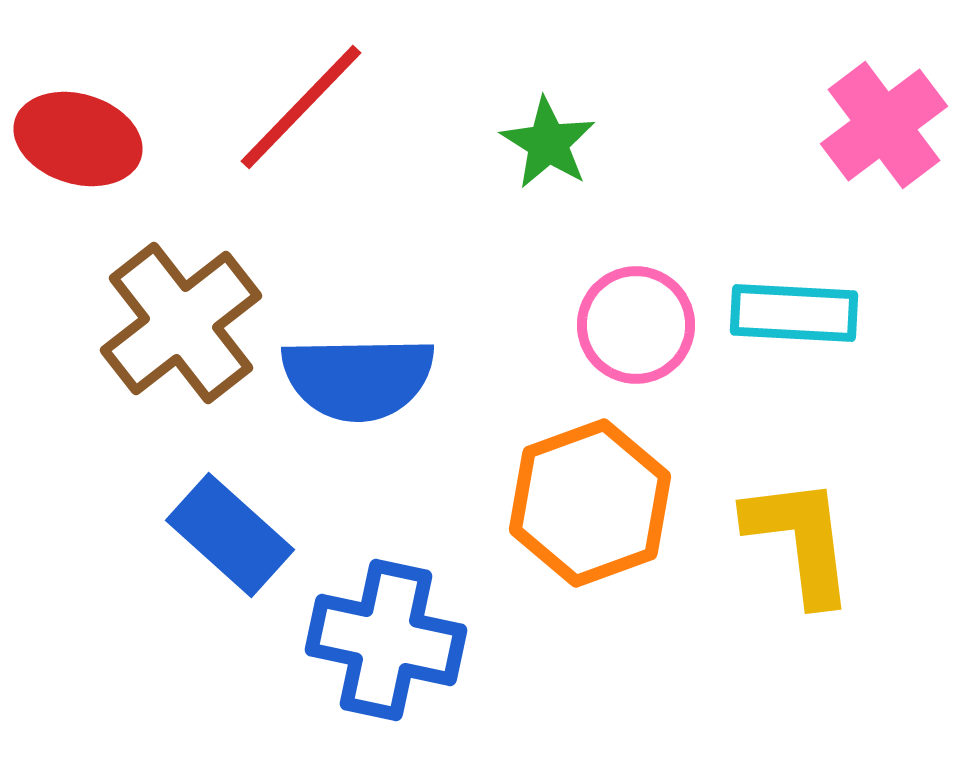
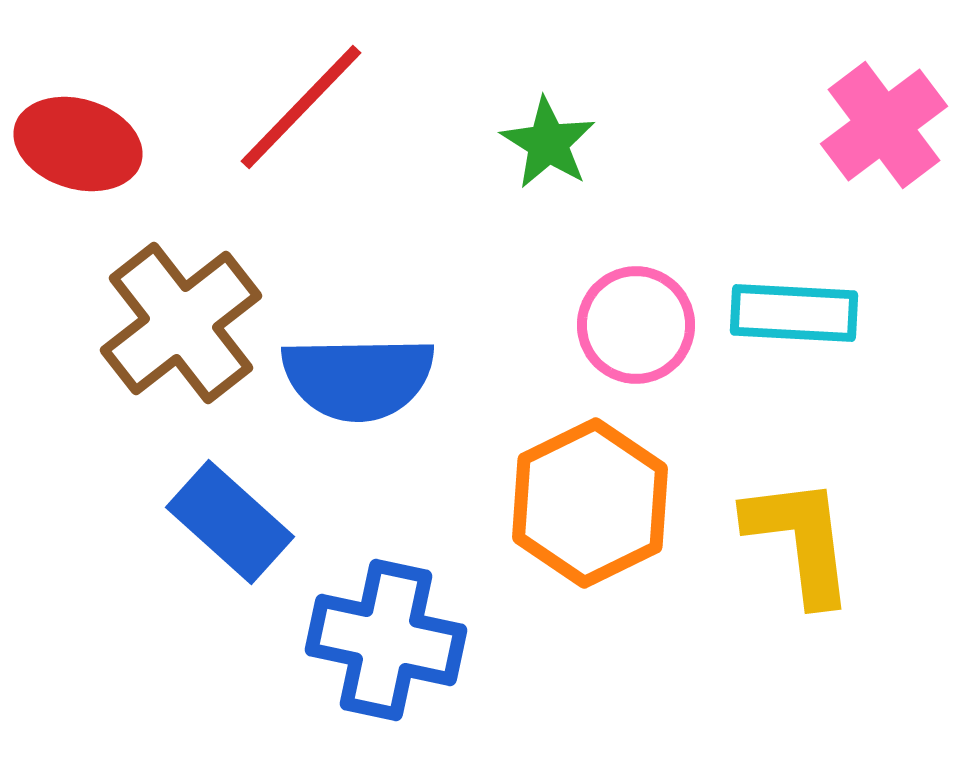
red ellipse: moved 5 px down
orange hexagon: rotated 6 degrees counterclockwise
blue rectangle: moved 13 px up
